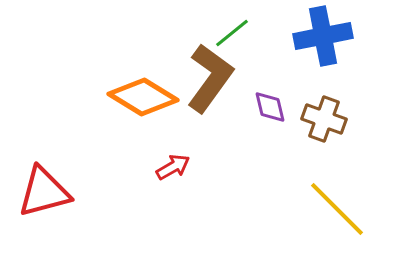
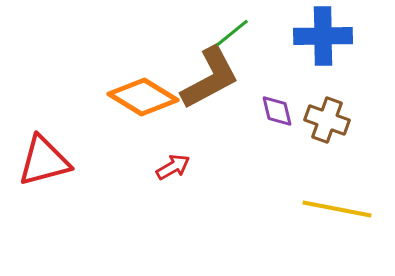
blue cross: rotated 10 degrees clockwise
brown L-shape: rotated 26 degrees clockwise
purple diamond: moved 7 px right, 4 px down
brown cross: moved 3 px right, 1 px down
red triangle: moved 31 px up
yellow line: rotated 34 degrees counterclockwise
